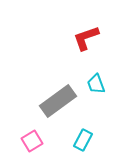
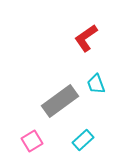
red L-shape: rotated 16 degrees counterclockwise
gray rectangle: moved 2 px right
cyan rectangle: rotated 20 degrees clockwise
